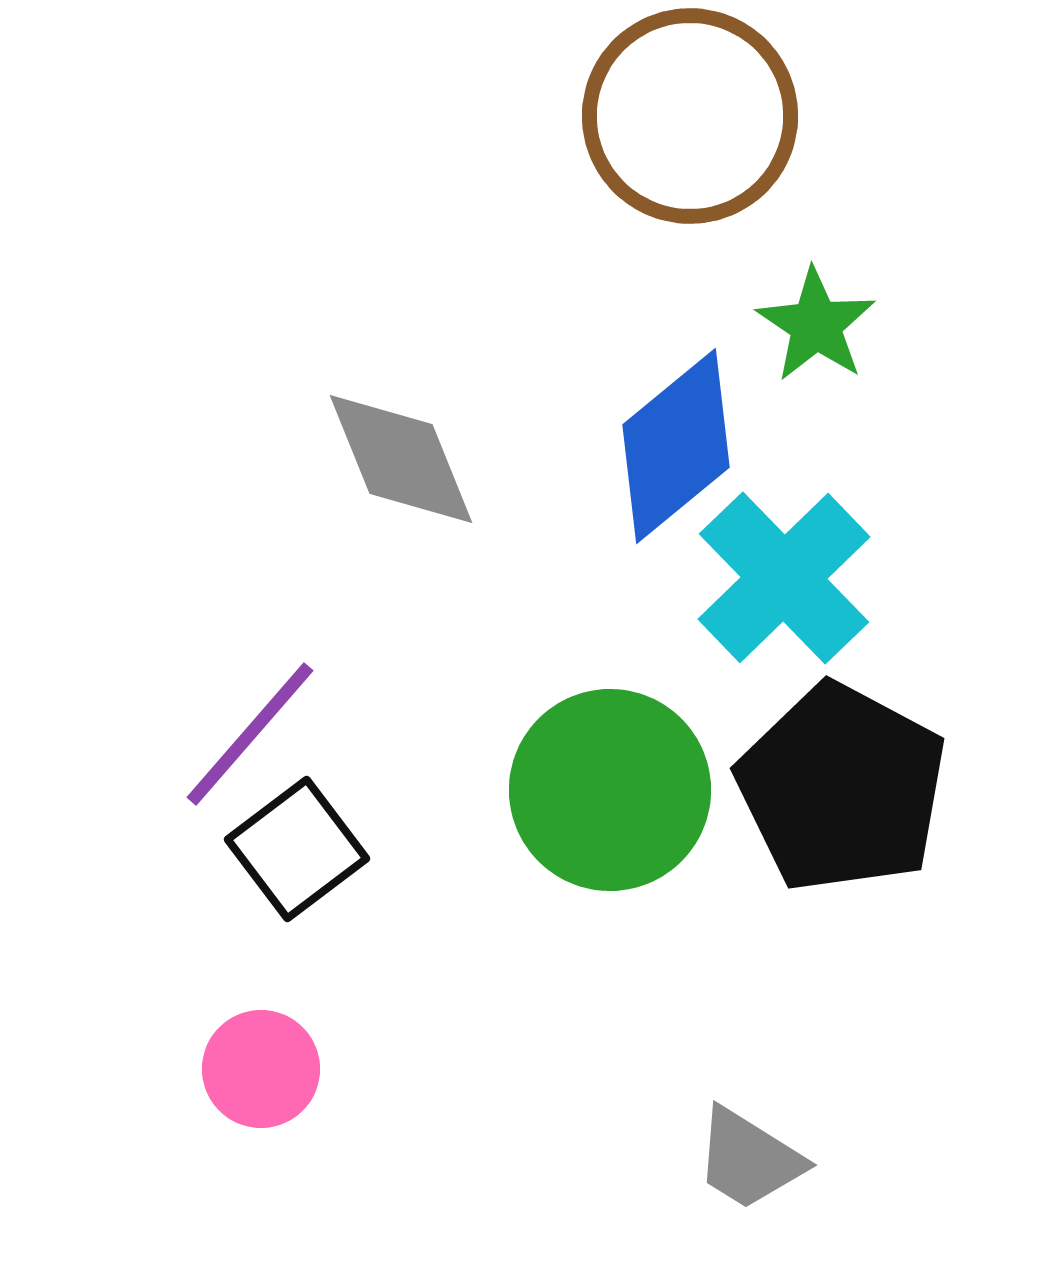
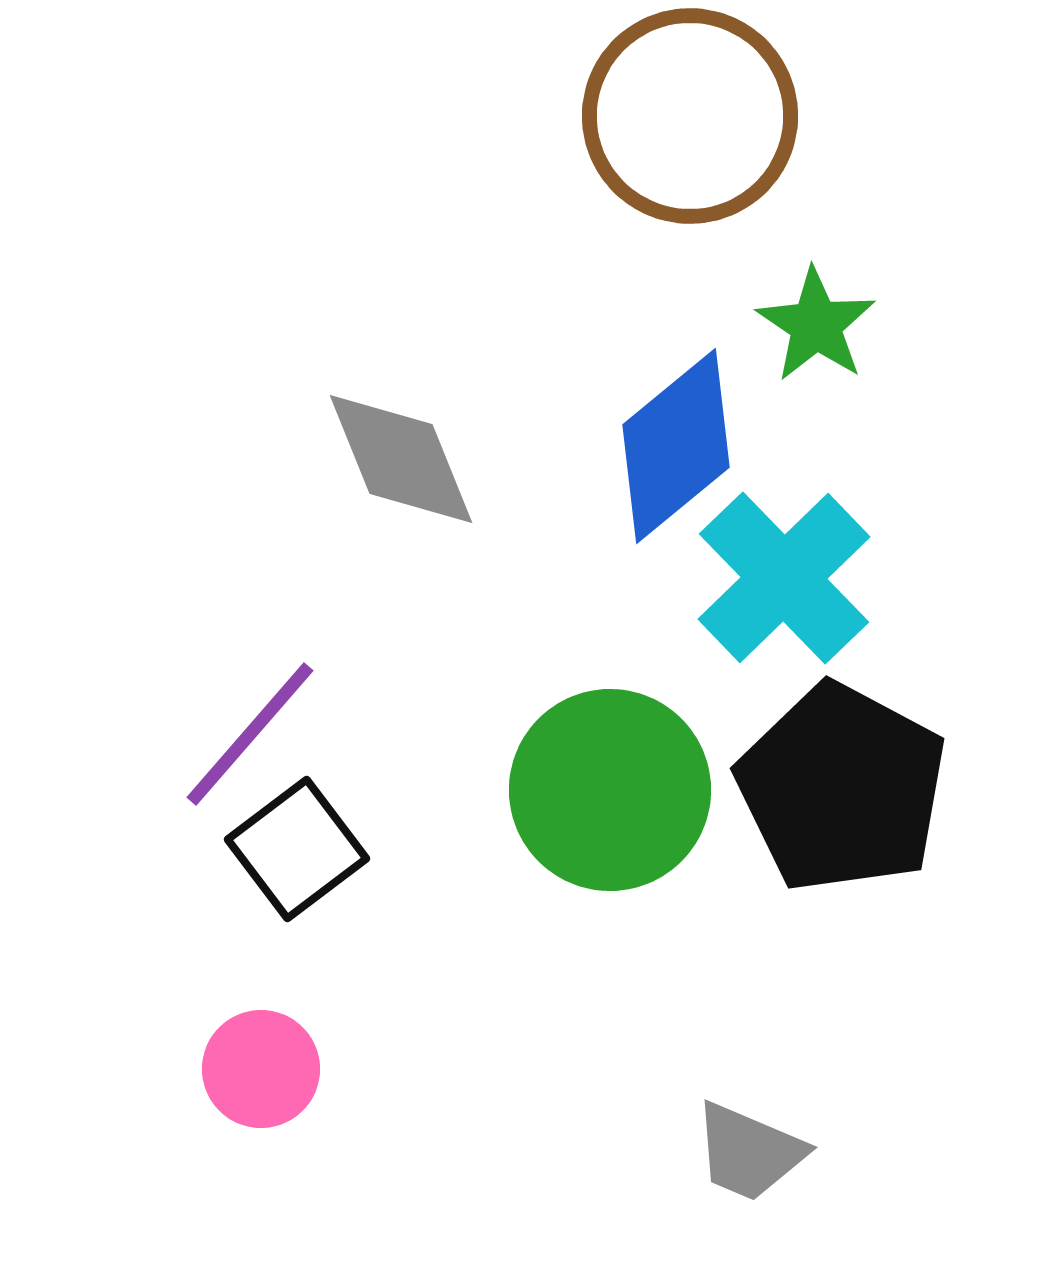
gray trapezoid: moved 7 px up; rotated 9 degrees counterclockwise
